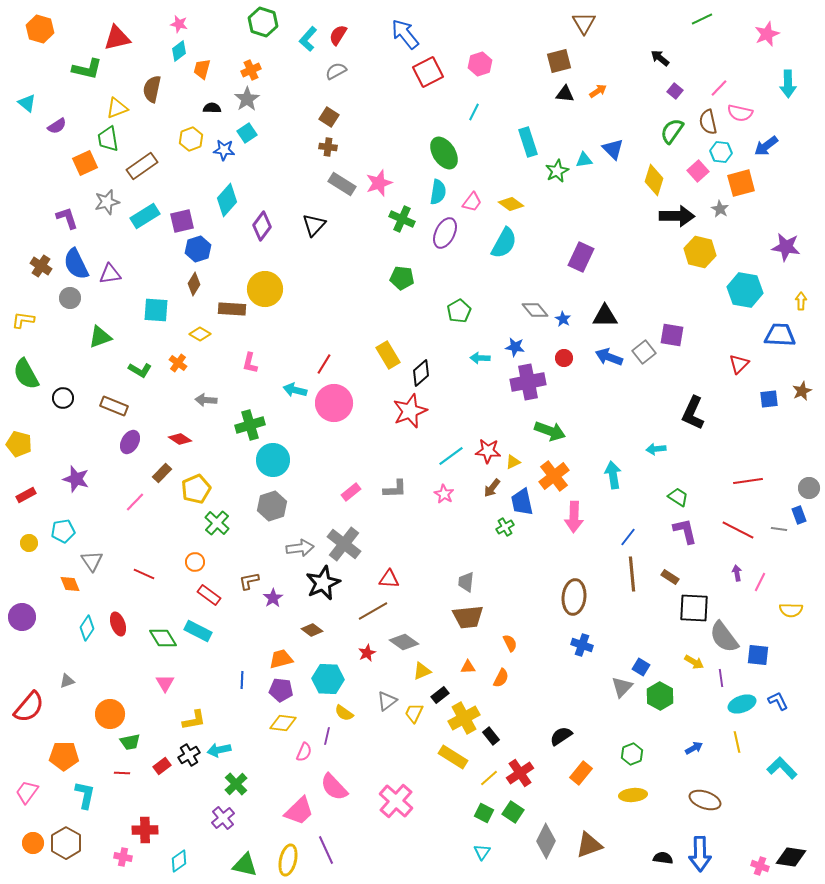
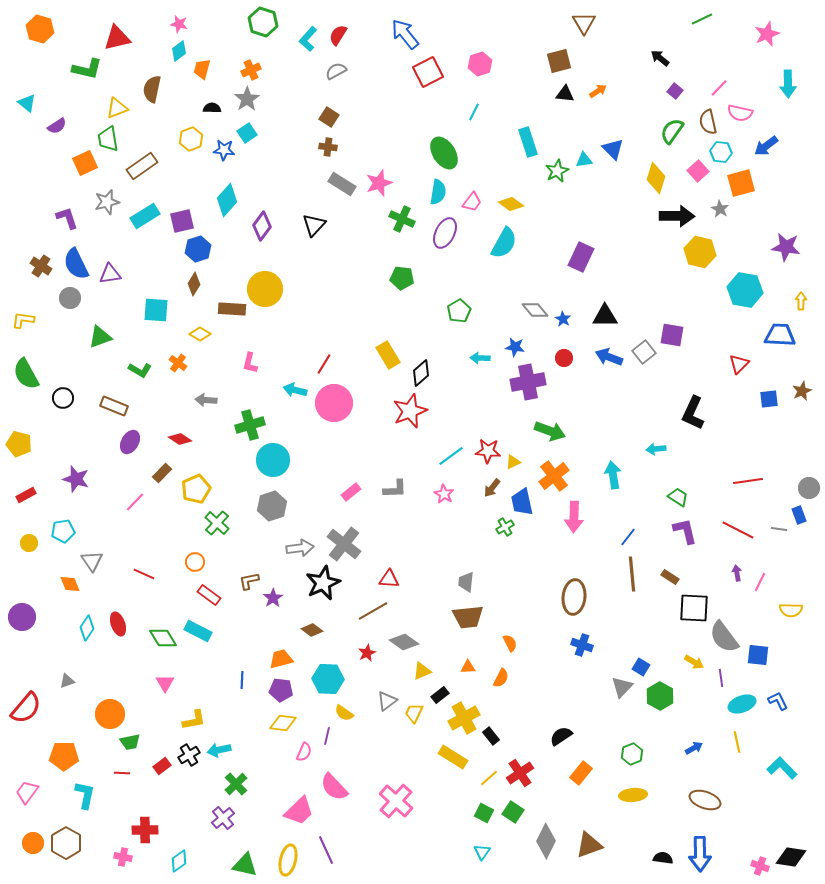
yellow diamond at (654, 180): moved 2 px right, 2 px up
red semicircle at (29, 707): moved 3 px left, 1 px down
